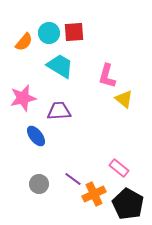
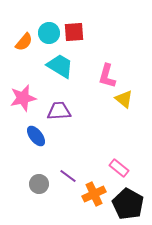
purple line: moved 5 px left, 3 px up
